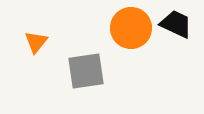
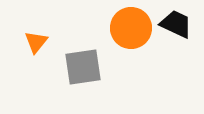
gray square: moved 3 px left, 4 px up
